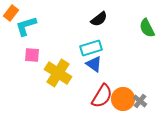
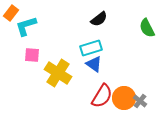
orange circle: moved 1 px right, 1 px up
